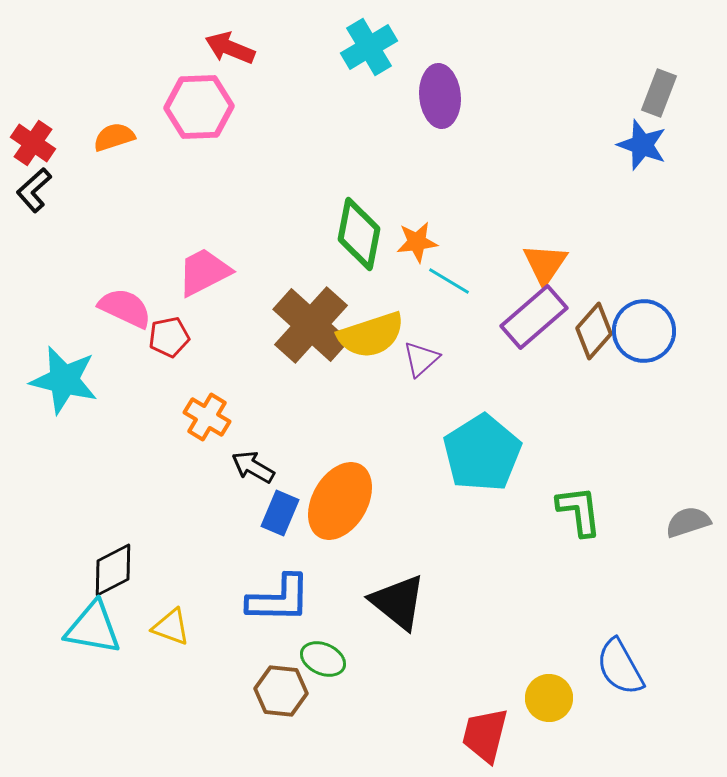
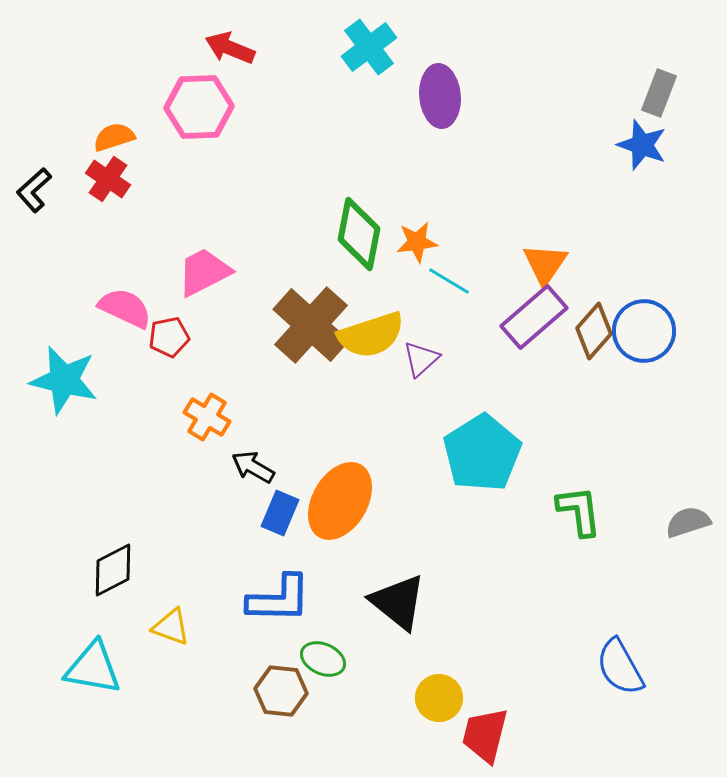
cyan cross: rotated 6 degrees counterclockwise
red cross: moved 75 px right, 36 px down
cyan triangle: moved 40 px down
yellow circle: moved 110 px left
